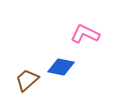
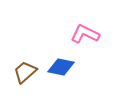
brown trapezoid: moved 2 px left, 8 px up
